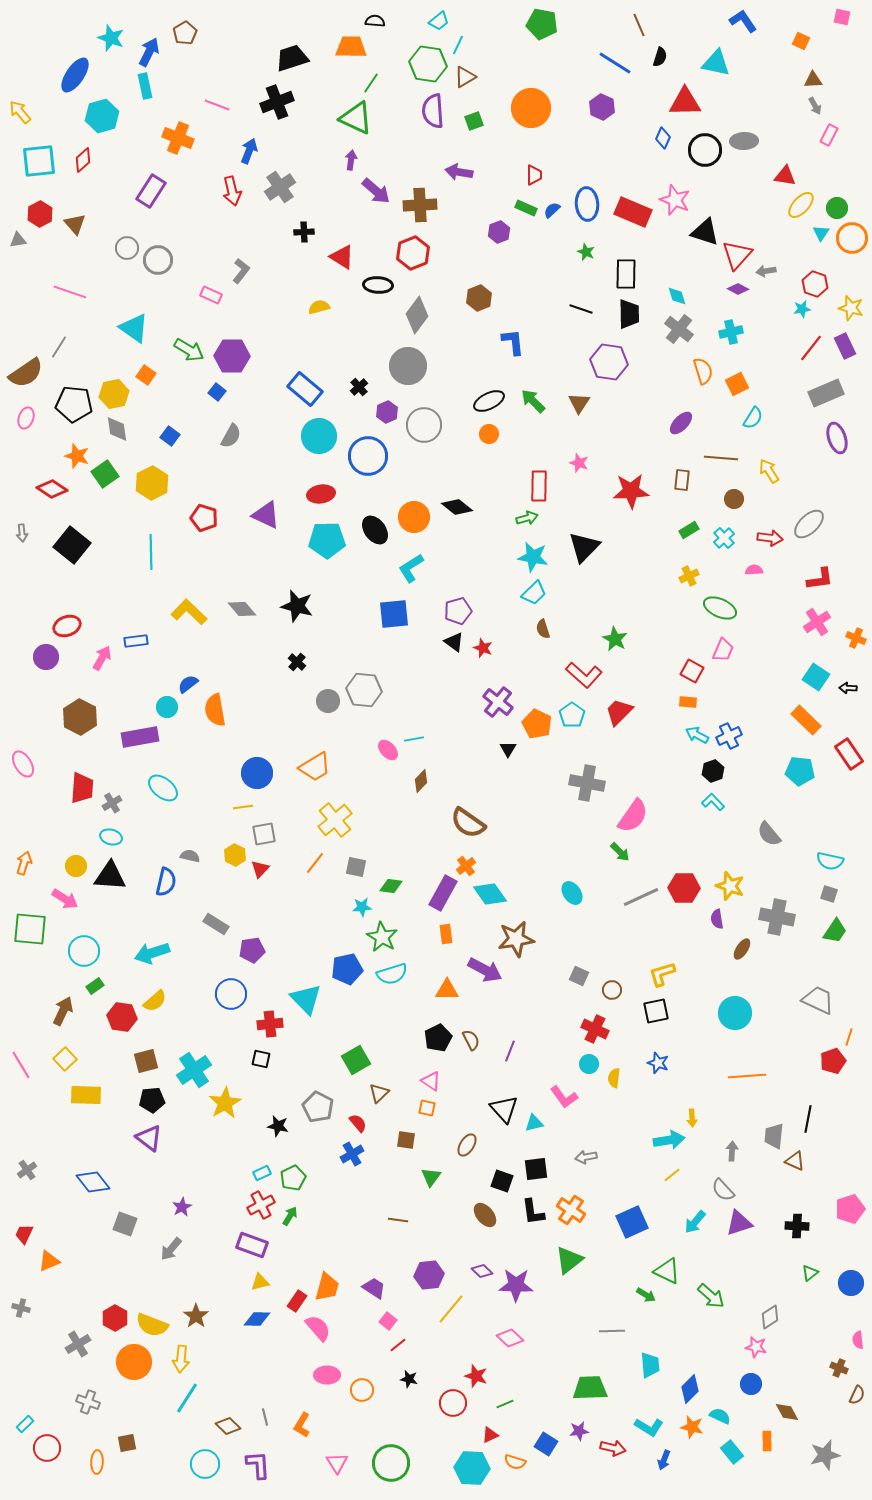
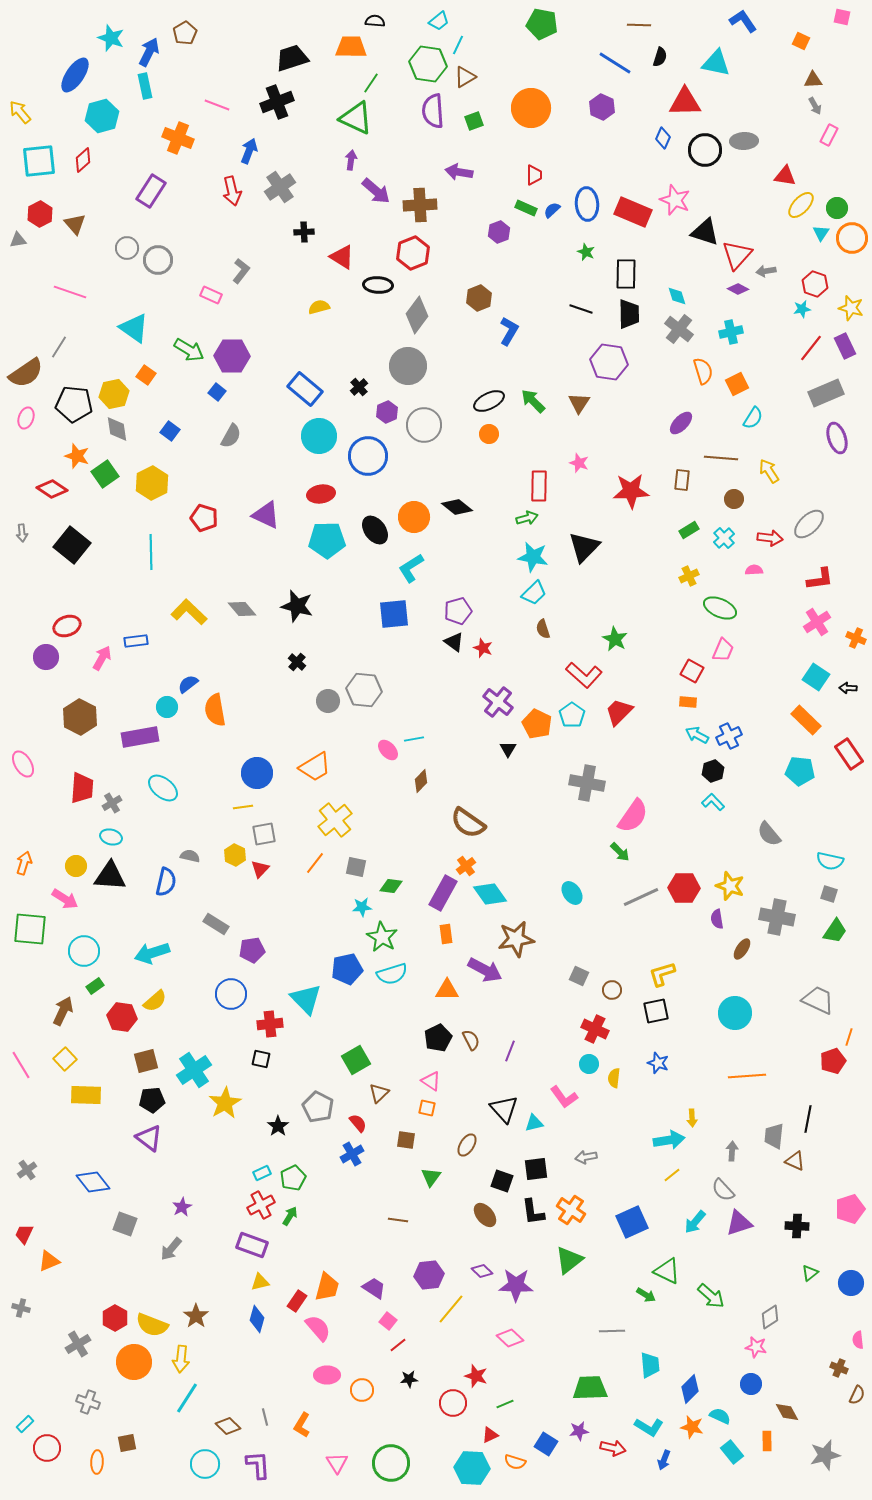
brown line at (639, 25): rotated 65 degrees counterclockwise
blue L-shape at (513, 342): moved 4 px left, 11 px up; rotated 36 degrees clockwise
blue square at (170, 436): moved 5 px up
black star at (278, 1126): rotated 25 degrees clockwise
blue diamond at (257, 1319): rotated 76 degrees counterclockwise
black star at (409, 1379): rotated 18 degrees counterclockwise
